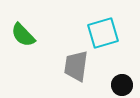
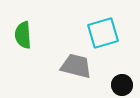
green semicircle: rotated 40 degrees clockwise
gray trapezoid: rotated 96 degrees clockwise
